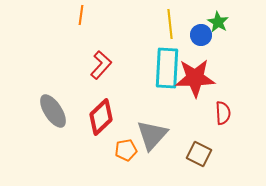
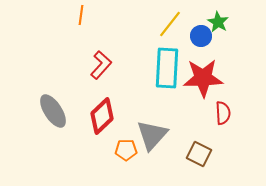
yellow line: rotated 44 degrees clockwise
blue circle: moved 1 px down
red star: moved 8 px right
red diamond: moved 1 px right, 1 px up
orange pentagon: rotated 10 degrees clockwise
